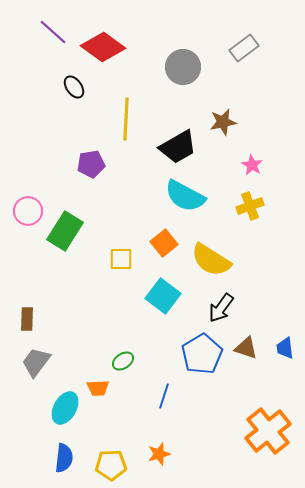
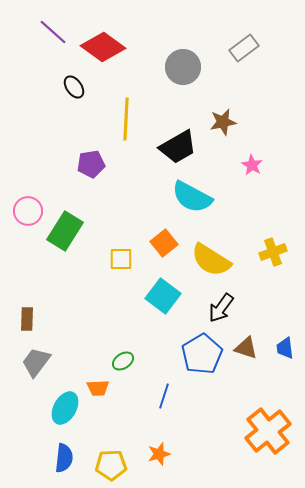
cyan semicircle: moved 7 px right, 1 px down
yellow cross: moved 23 px right, 46 px down
